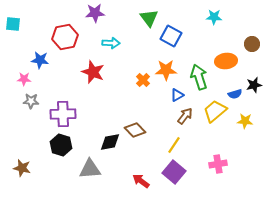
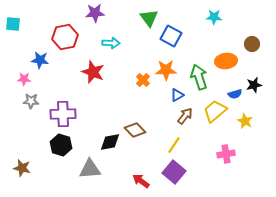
yellow star: rotated 21 degrees clockwise
pink cross: moved 8 px right, 10 px up
